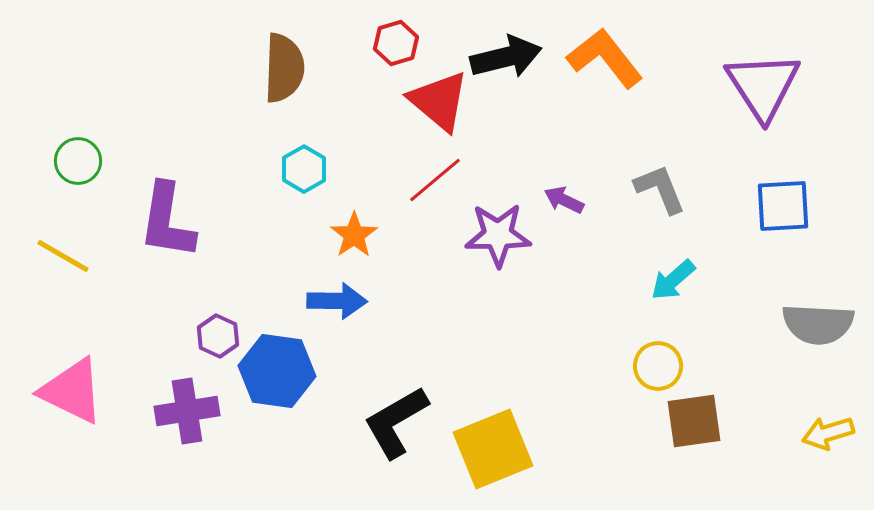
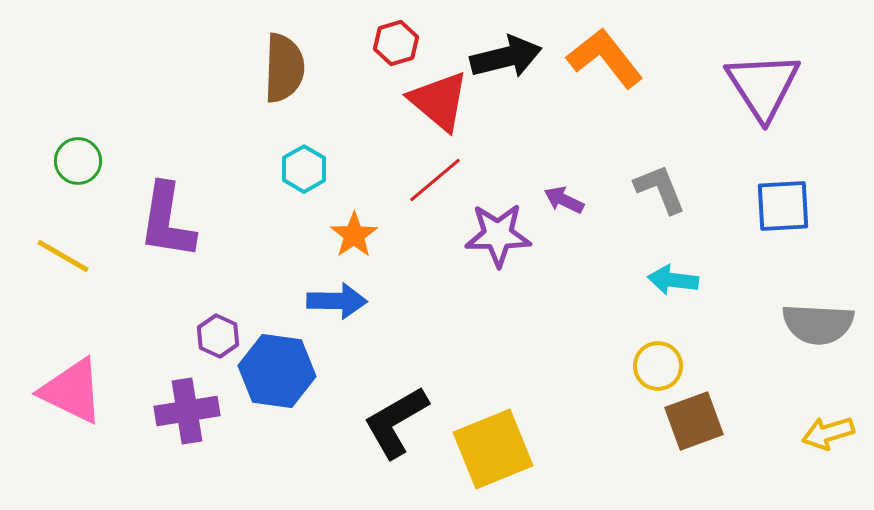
cyan arrow: rotated 48 degrees clockwise
brown square: rotated 12 degrees counterclockwise
